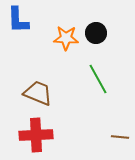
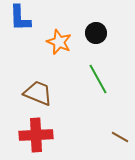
blue L-shape: moved 2 px right, 2 px up
orange star: moved 7 px left, 4 px down; rotated 20 degrees clockwise
brown line: rotated 24 degrees clockwise
